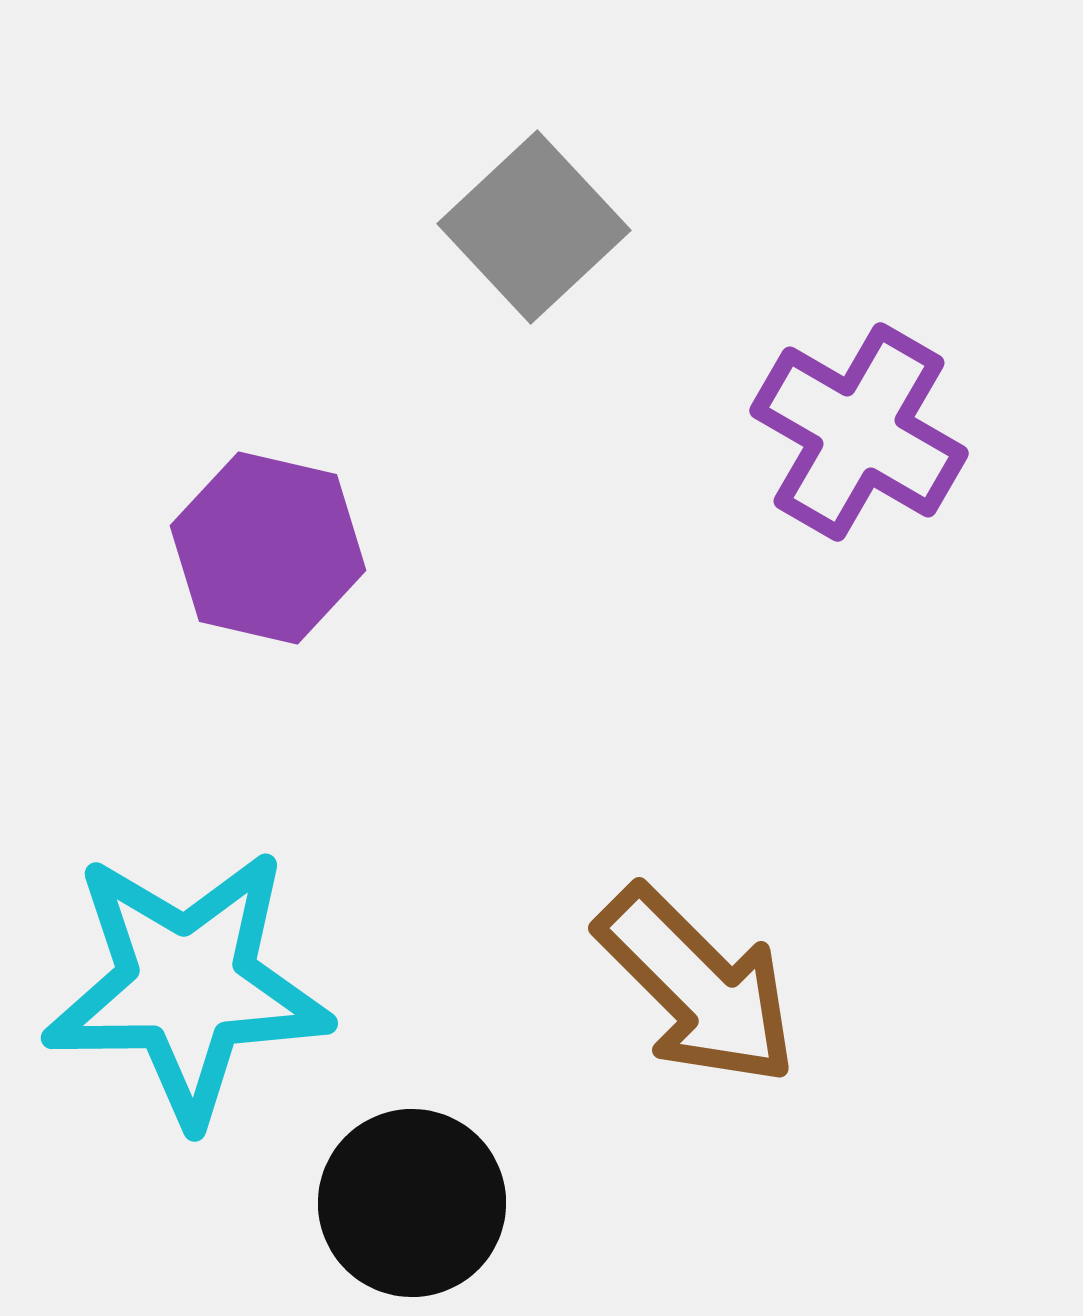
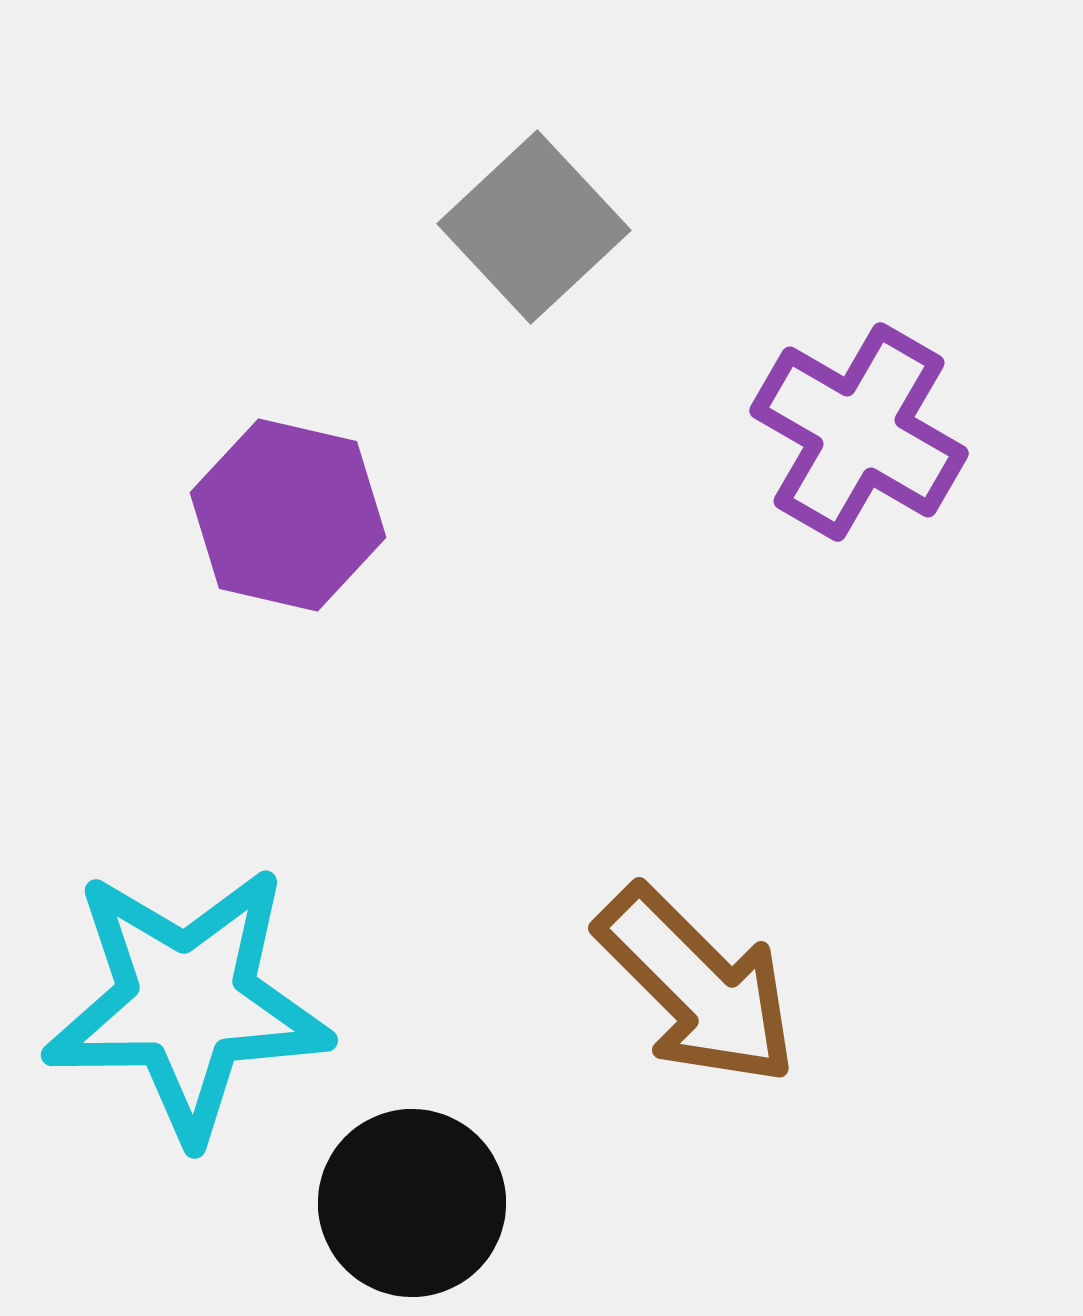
purple hexagon: moved 20 px right, 33 px up
cyan star: moved 17 px down
